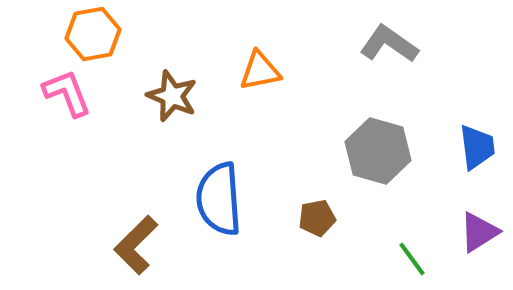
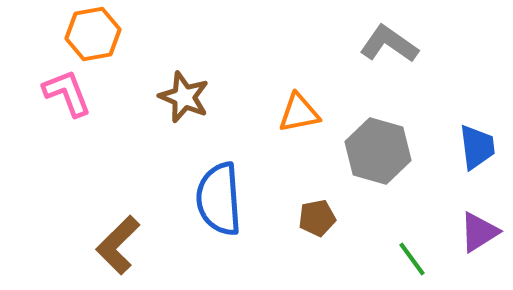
orange triangle: moved 39 px right, 42 px down
brown star: moved 12 px right, 1 px down
brown L-shape: moved 18 px left
